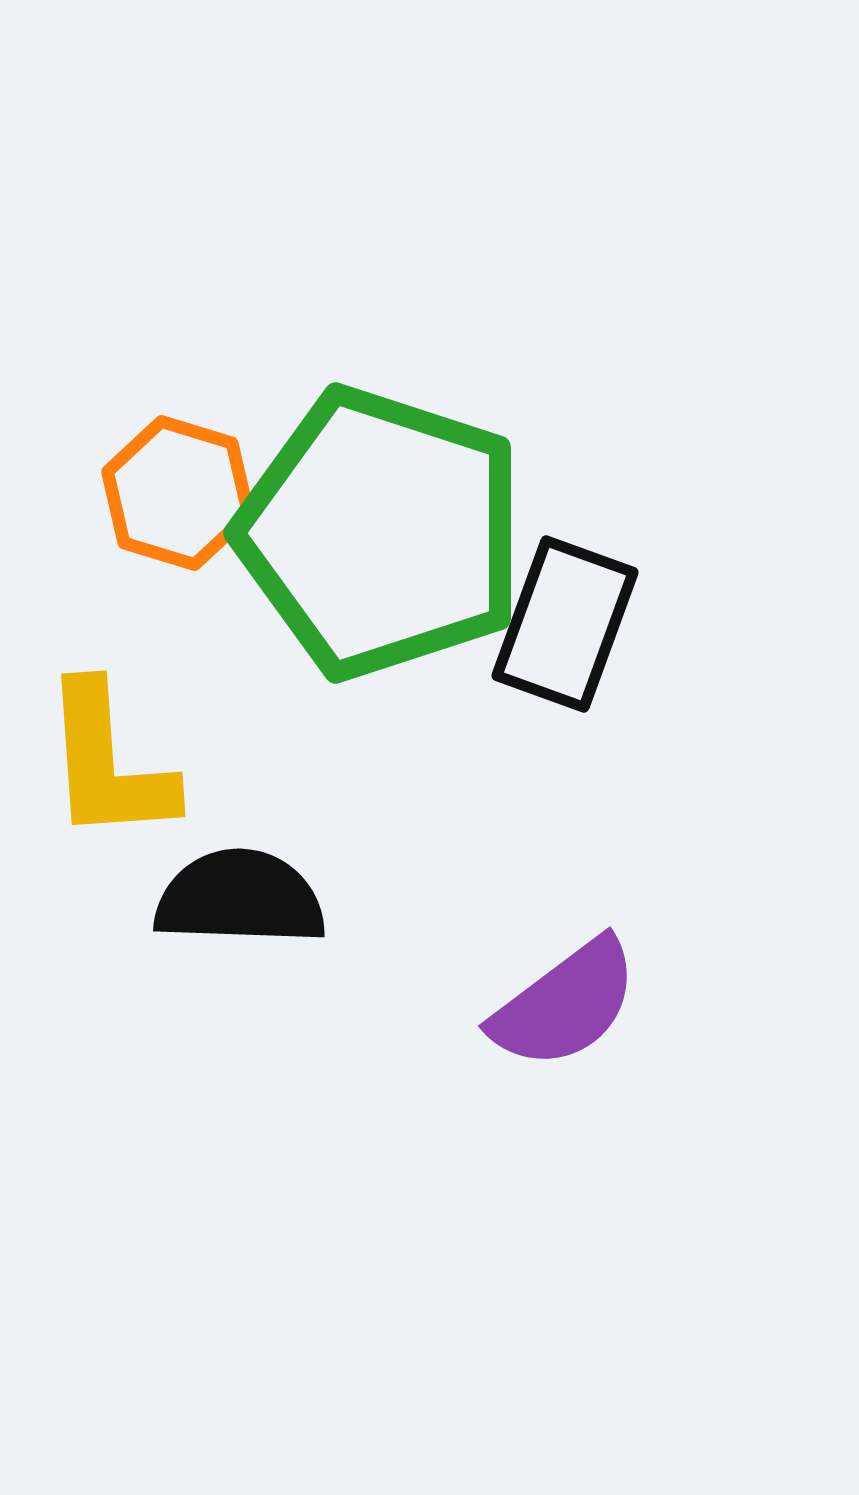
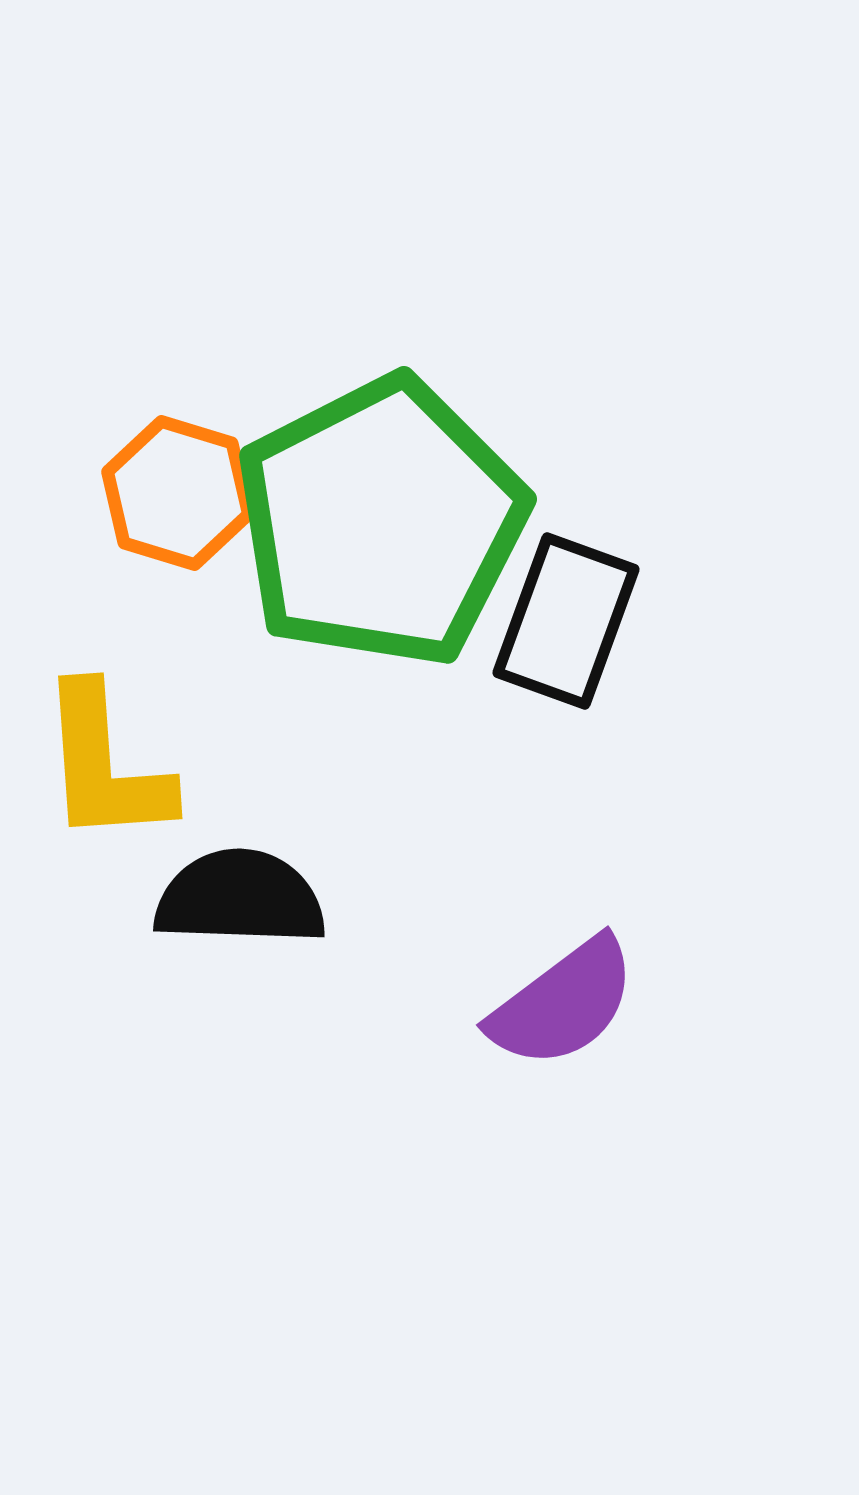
green pentagon: moved 11 px up; rotated 27 degrees clockwise
black rectangle: moved 1 px right, 3 px up
yellow L-shape: moved 3 px left, 2 px down
purple semicircle: moved 2 px left, 1 px up
